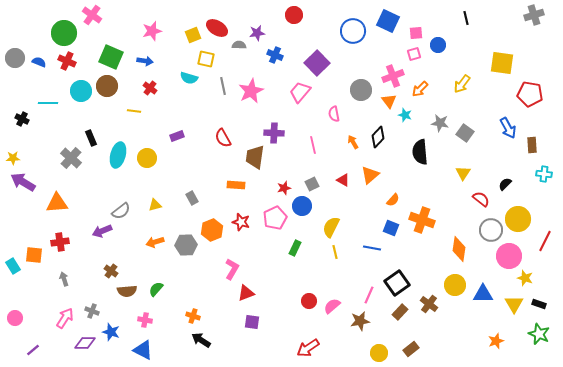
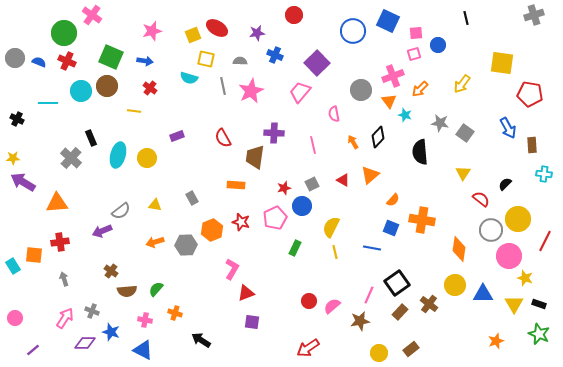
gray semicircle at (239, 45): moved 1 px right, 16 px down
black cross at (22, 119): moved 5 px left
yellow triangle at (155, 205): rotated 24 degrees clockwise
orange cross at (422, 220): rotated 10 degrees counterclockwise
orange cross at (193, 316): moved 18 px left, 3 px up
